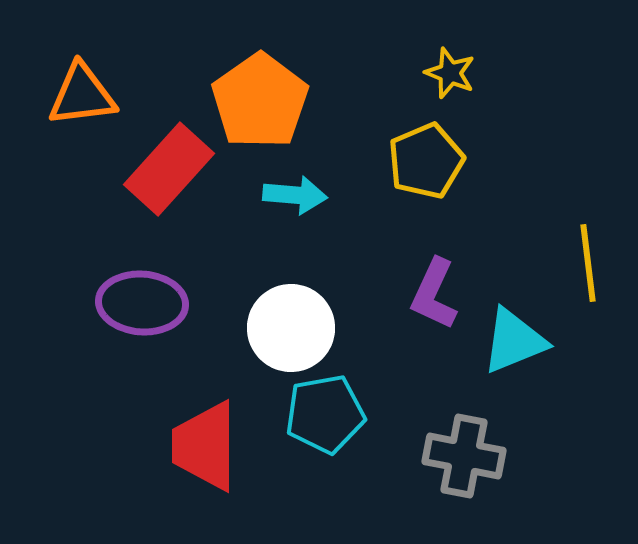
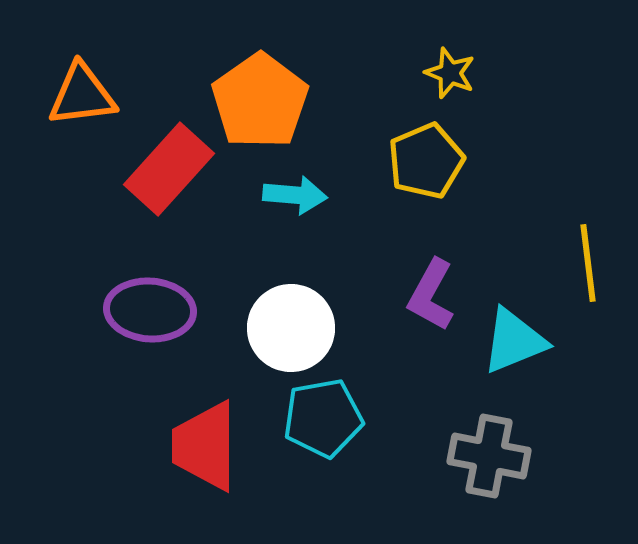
purple L-shape: moved 3 px left, 1 px down; rotated 4 degrees clockwise
purple ellipse: moved 8 px right, 7 px down
cyan pentagon: moved 2 px left, 4 px down
gray cross: moved 25 px right
